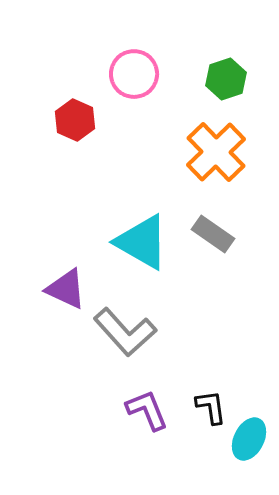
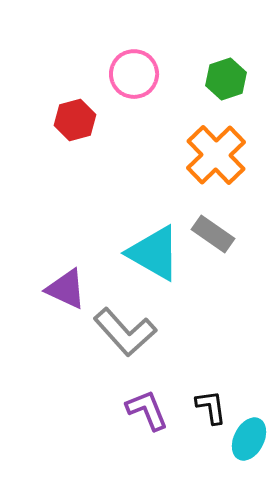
red hexagon: rotated 21 degrees clockwise
orange cross: moved 3 px down
cyan triangle: moved 12 px right, 11 px down
